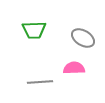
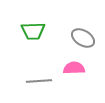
green trapezoid: moved 1 px left, 1 px down
gray line: moved 1 px left, 1 px up
